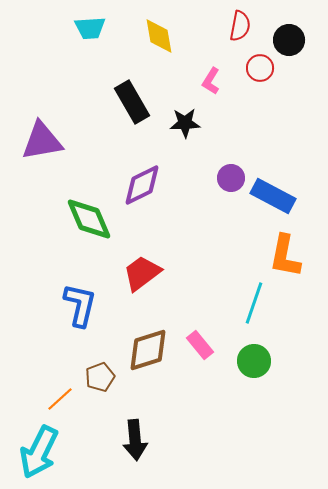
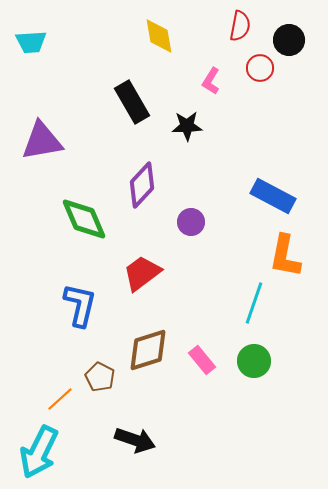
cyan trapezoid: moved 59 px left, 14 px down
black star: moved 2 px right, 3 px down
purple circle: moved 40 px left, 44 px down
purple diamond: rotated 21 degrees counterclockwise
green diamond: moved 5 px left
pink rectangle: moved 2 px right, 15 px down
brown pentagon: rotated 24 degrees counterclockwise
black arrow: rotated 66 degrees counterclockwise
